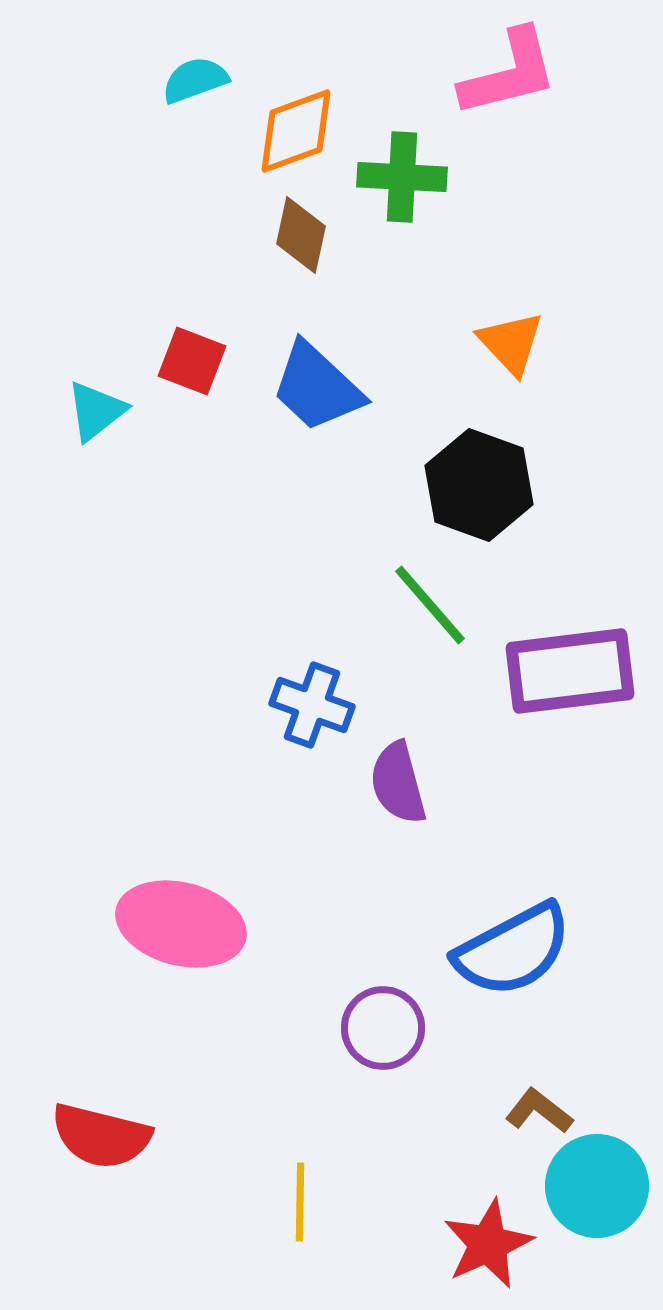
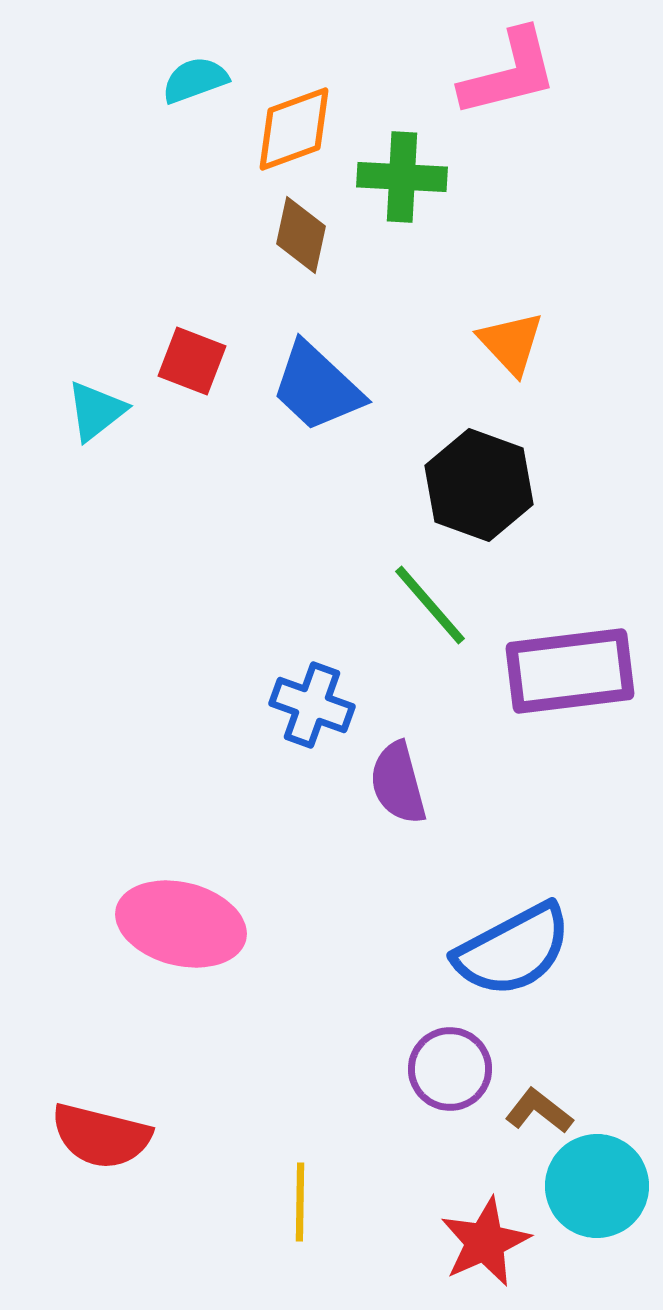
orange diamond: moved 2 px left, 2 px up
purple circle: moved 67 px right, 41 px down
red star: moved 3 px left, 2 px up
